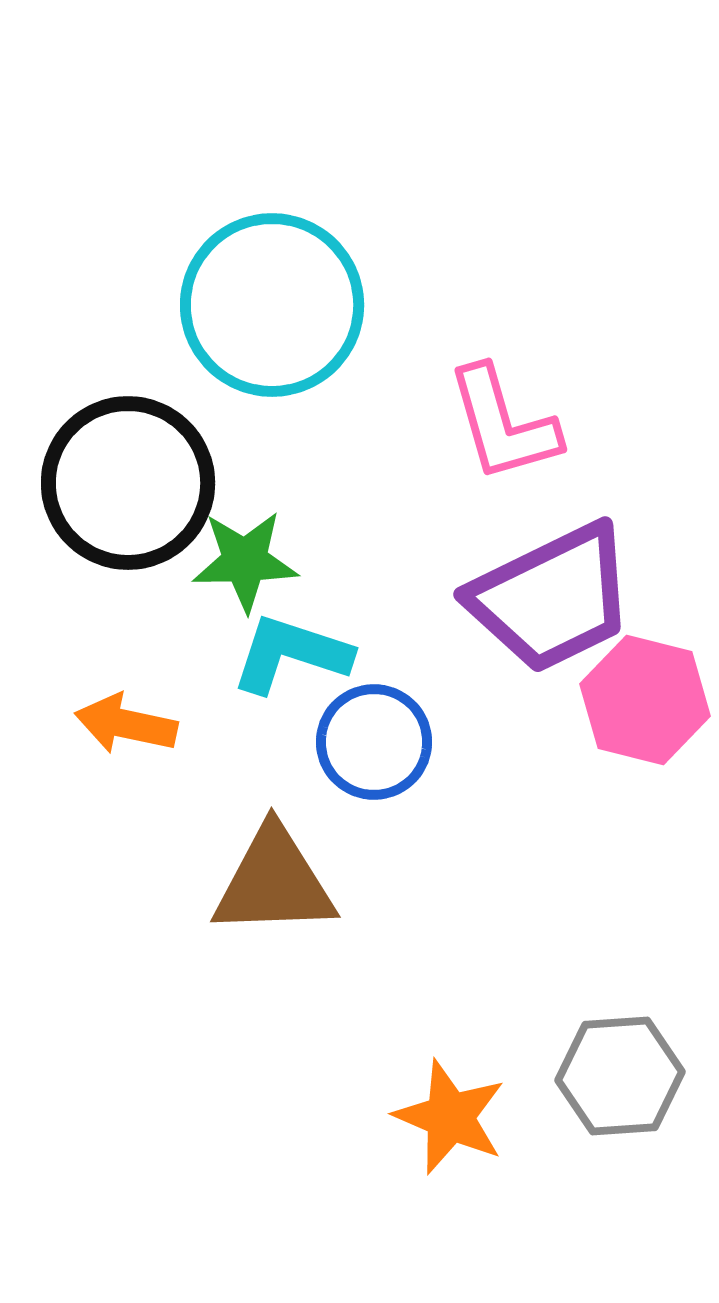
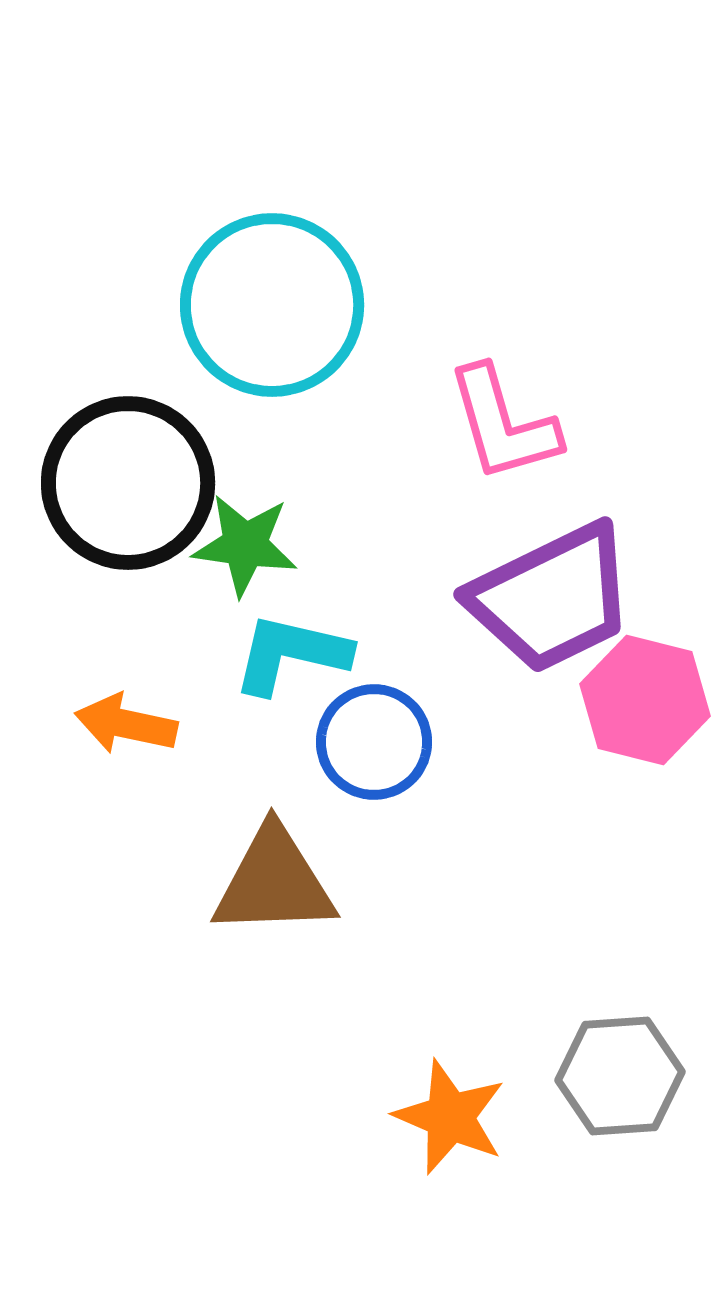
green star: moved 16 px up; rotated 9 degrees clockwise
cyan L-shape: rotated 5 degrees counterclockwise
